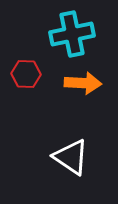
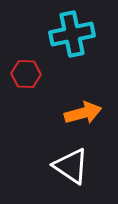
orange arrow: moved 30 px down; rotated 18 degrees counterclockwise
white triangle: moved 9 px down
